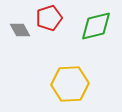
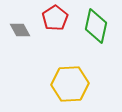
red pentagon: moved 6 px right; rotated 15 degrees counterclockwise
green diamond: rotated 64 degrees counterclockwise
